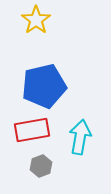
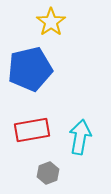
yellow star: moved 15 px right, 2 px down
blue pentagon: moved 14 px left, 17 px up
gray hexagon: moved 7 px right, 7 px down
